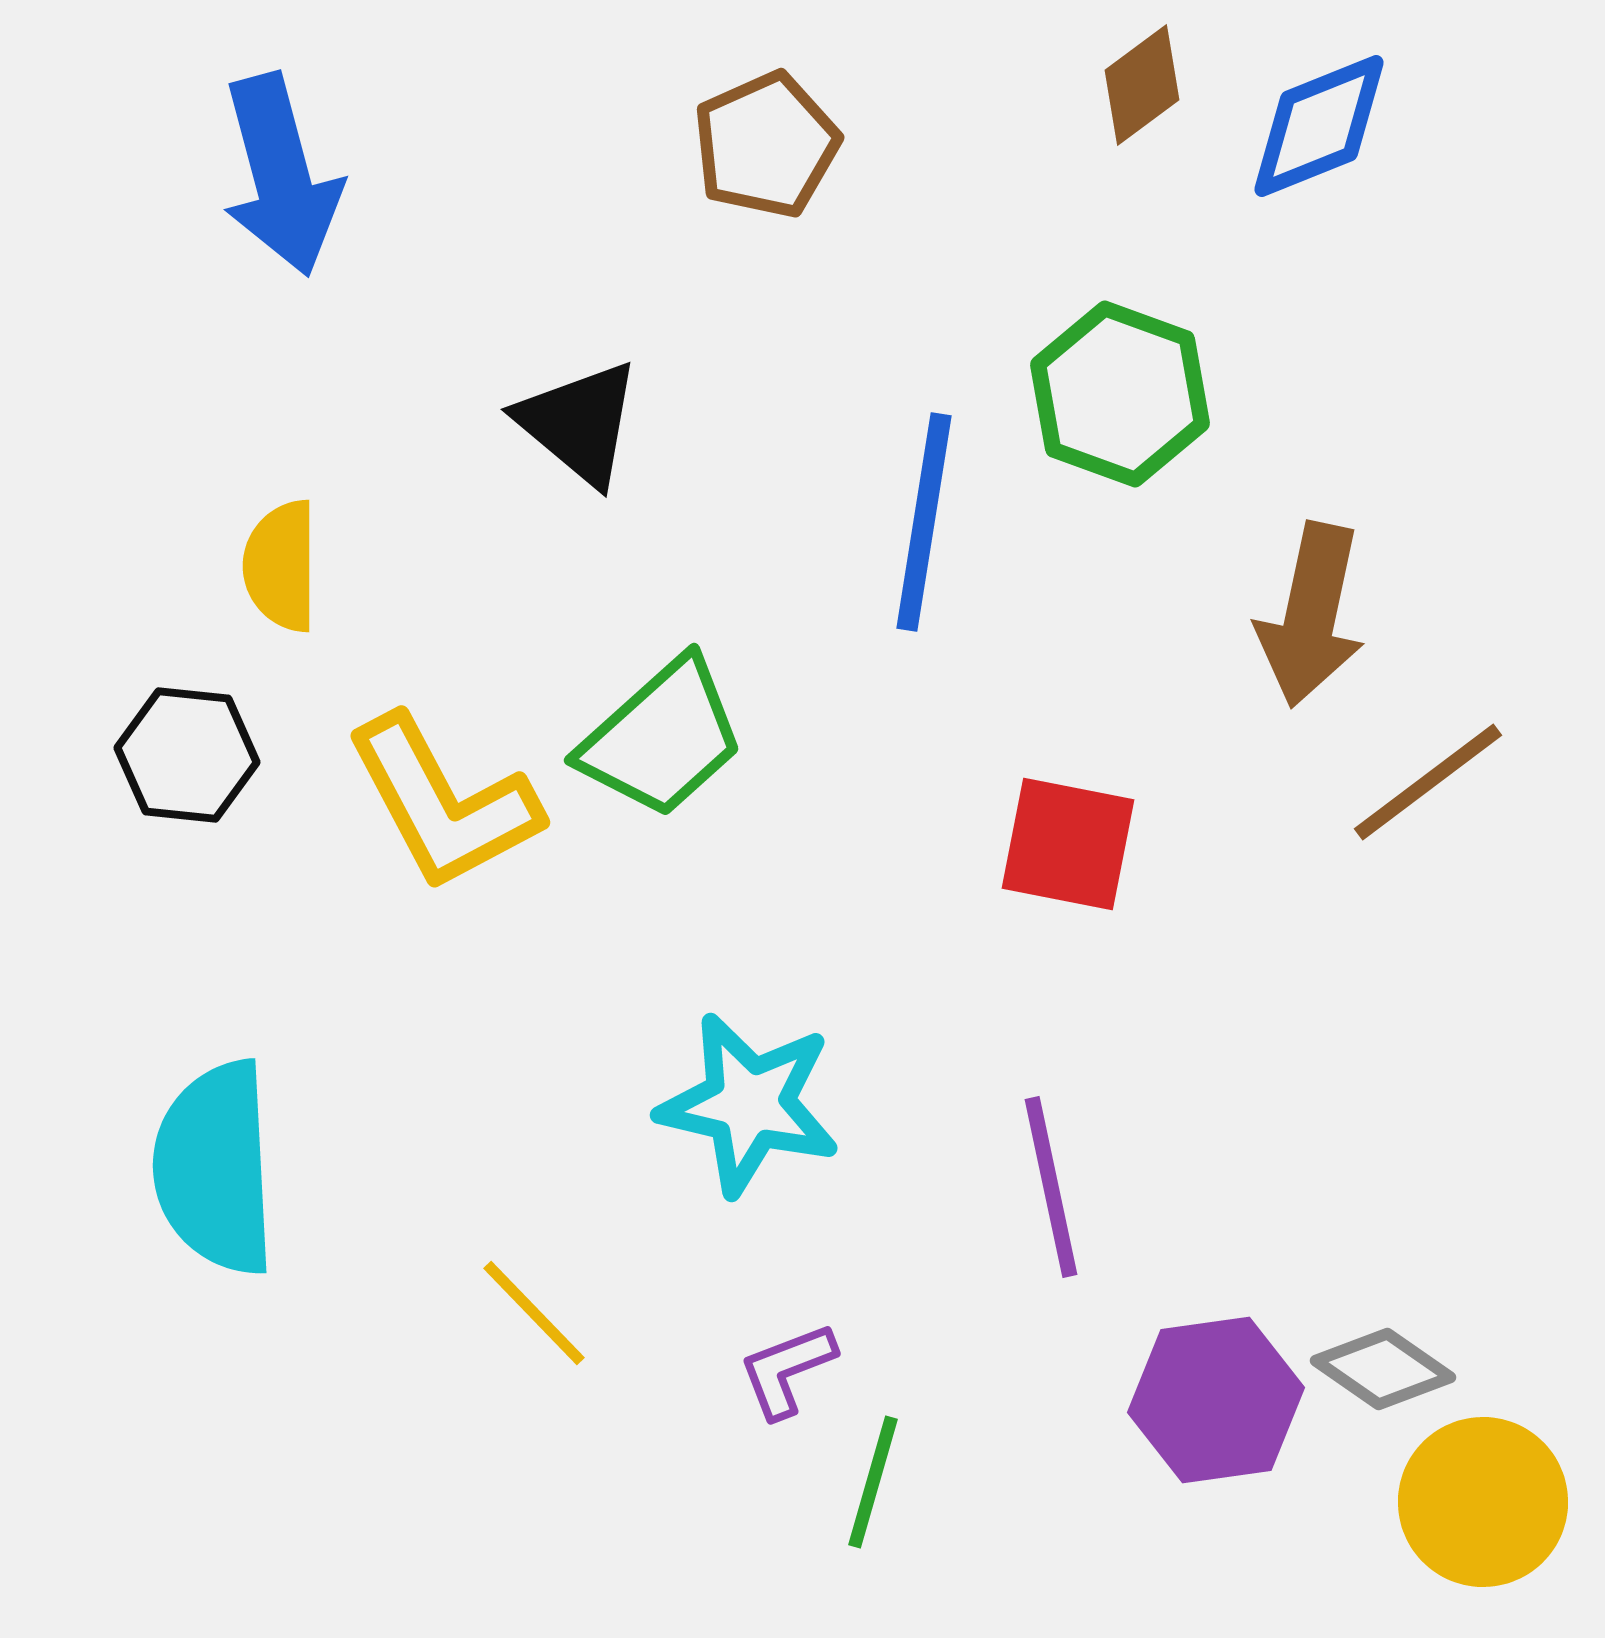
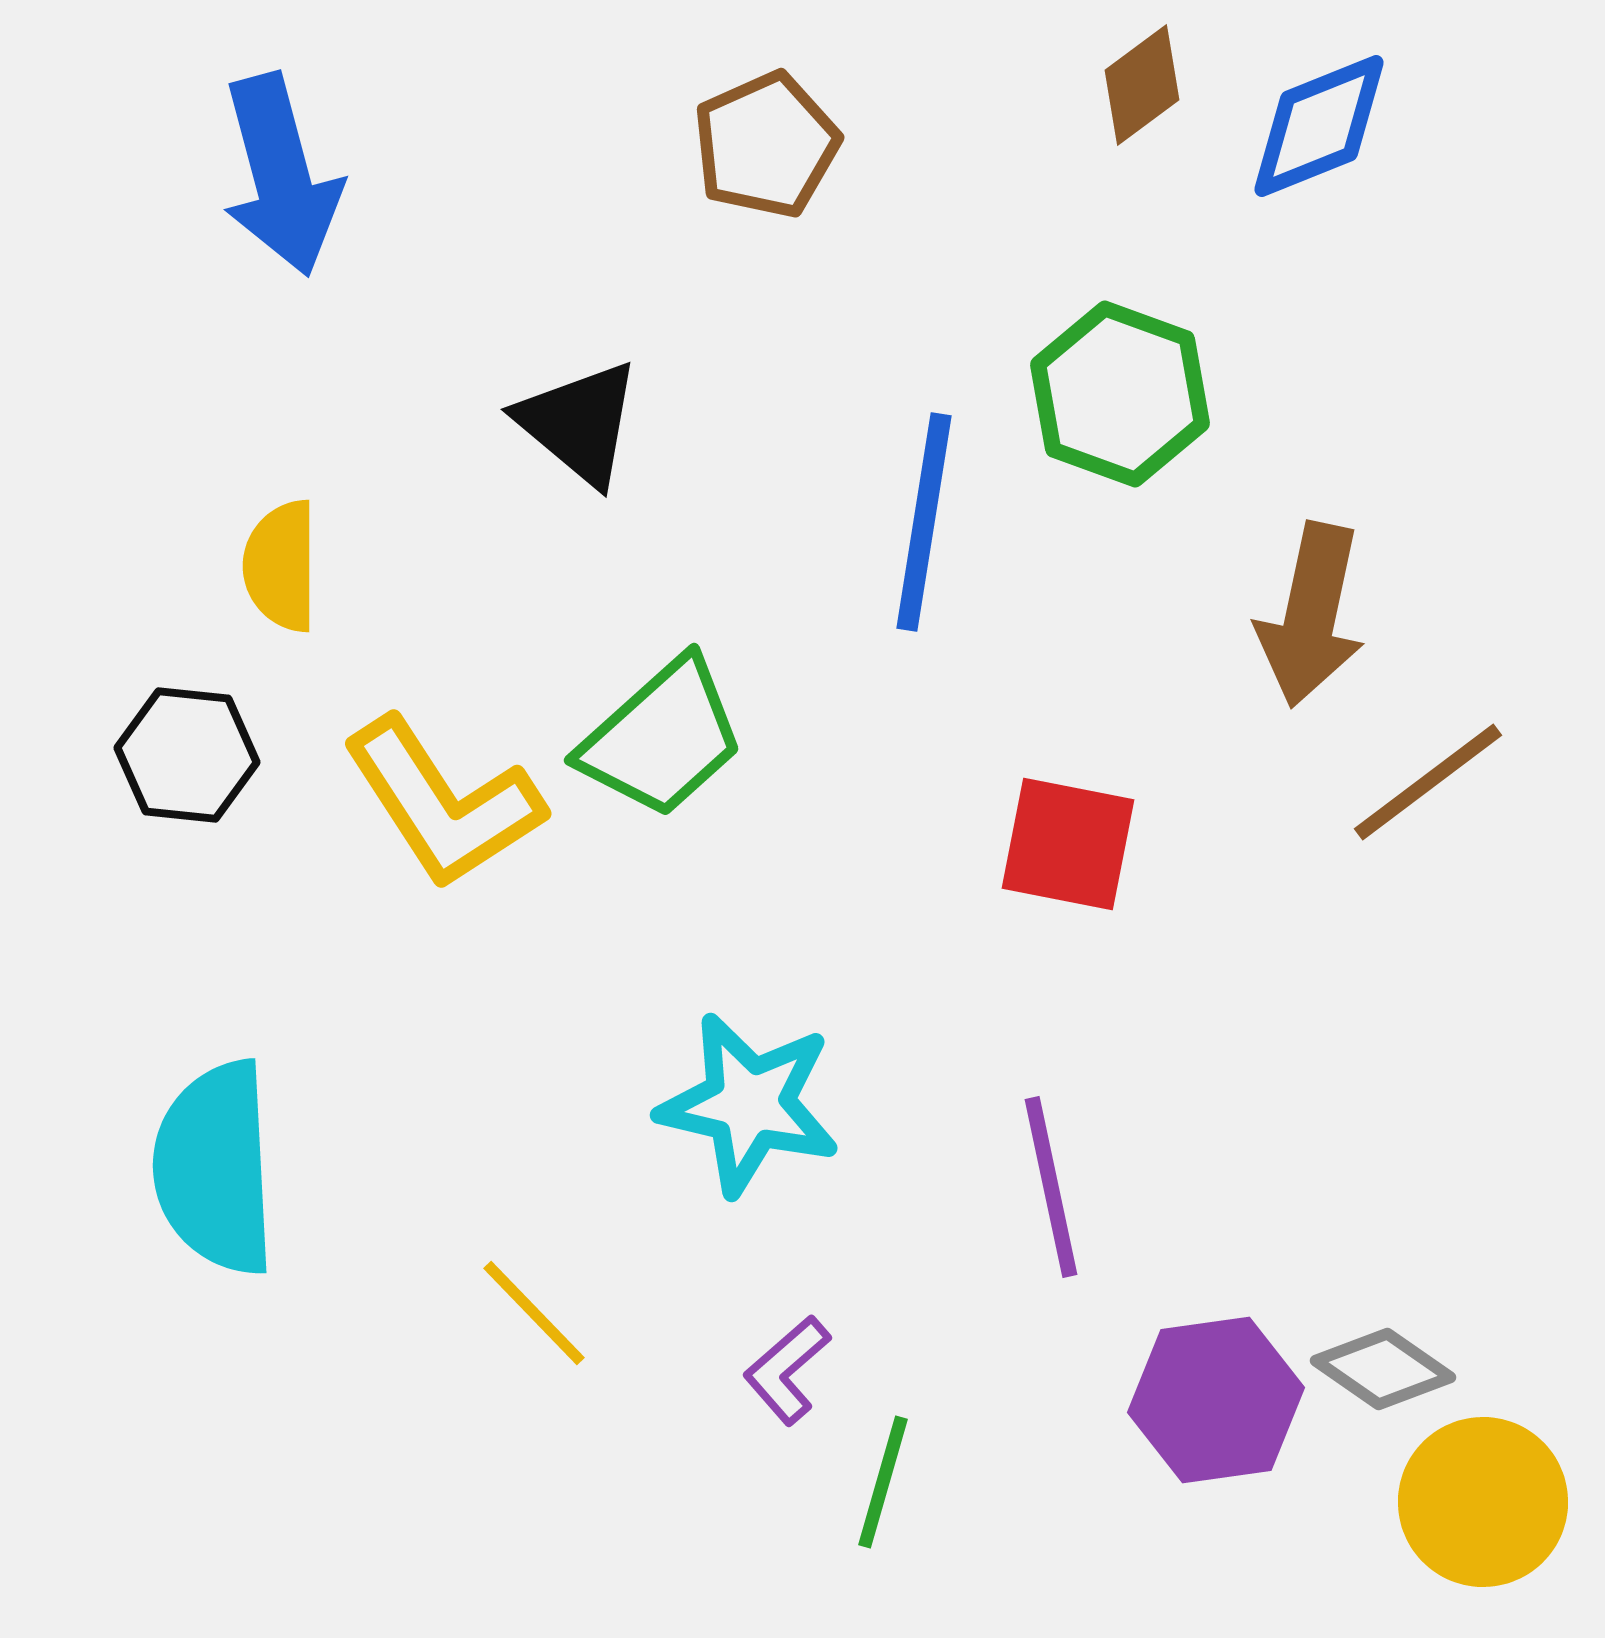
yellow L-shape: rotated 5 degrees counterclockwise
purple L-shape: rotated 20 degrees counterclockwise
green line: moved 10 px right
